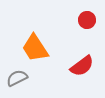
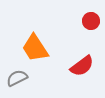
red circle: moved 4 px right, 1 px down
